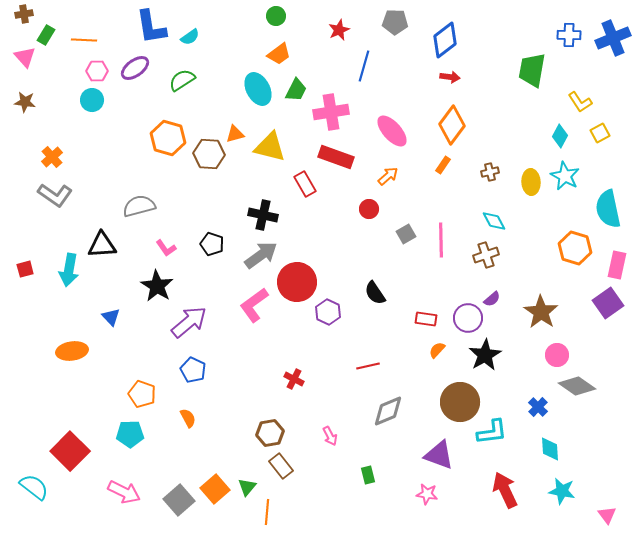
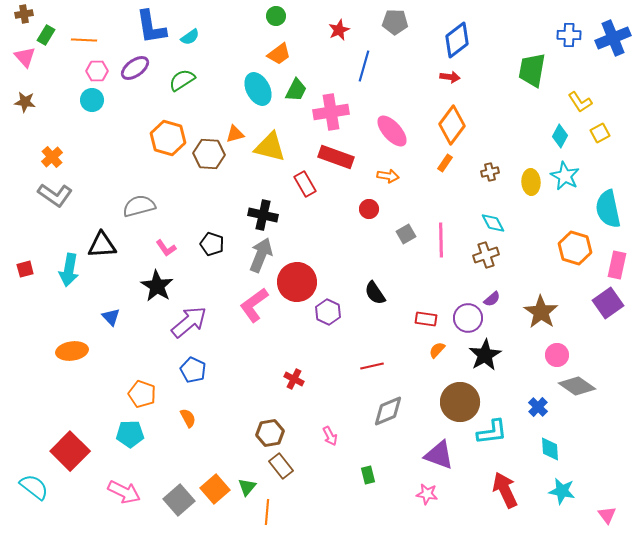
blue diamond at (445, 40): moved 12 px right
orange rectangle at (443, 165): moved 2 px right, 2 px up
orange arrow at (388, 176): rotated 50 degrees clockwise
cyan diamond at (494, 221): moved 1 px left, 2 px down
gray arrow at (261, 255): rotated 32 degrees counterclockwise
red line at (368, 366): moved 4 px right
